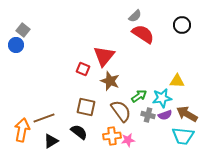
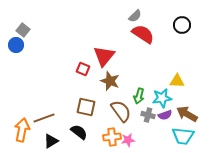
green arrow: rotated 140 degrees clockwise
orange cross: moved 1 px down
